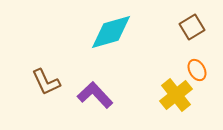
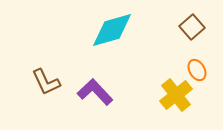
brown square: rotated 10 degrees counterclockwise
cyan diamond: moved 1 px right, 2 px up
purple L-shape: moved 3 px up
